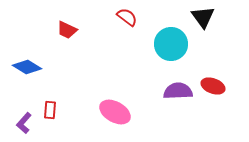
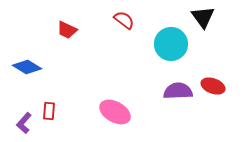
red semicircle: moved 3 px left, 3 px down
red rectangle: moved 1 px left, 1 px down
